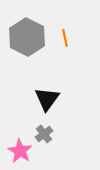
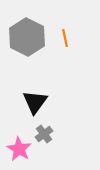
black triangle: moved 12 px left, 3 px down
pink star: moved 1 px left, 2 px up
